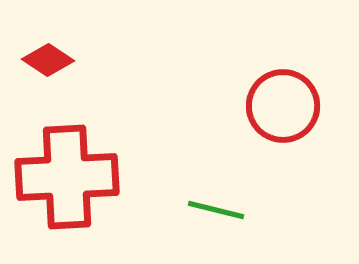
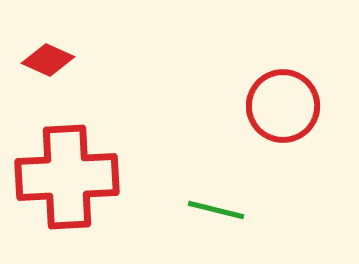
red diamond: rotated 9 degrees counterclockwise
